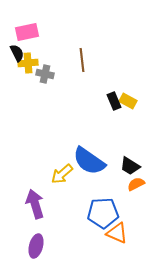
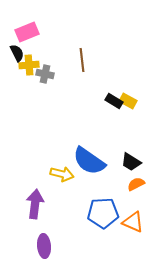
pink rectangle: rotated 10 degrees counterclockwise
yellow cross: moved 1 px right, 2 px down
black rectangle: rotated 36 degrees counterclockwise
black trapezoid: moved 1 px right, 4 px up
yellow arrow: rotated 125 degrees counterclockwise
purple arrow: rotated 24 degrees clockwise
orange triangle: moved 16 px right, 11 px up
purple ellipse: moved 8 px right; rotated 20 degrees counterclockwise
